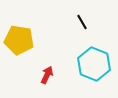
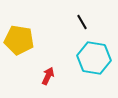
cyan hexagon: moved 6 px up; rotated 12 degrees counterclockwise
red arrow: moved 1 px right, 1 px down
